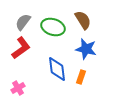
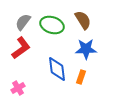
green ellipse: moved 1 px left, 2 px up
blue star: rotated 15 degrees counterclockwise
